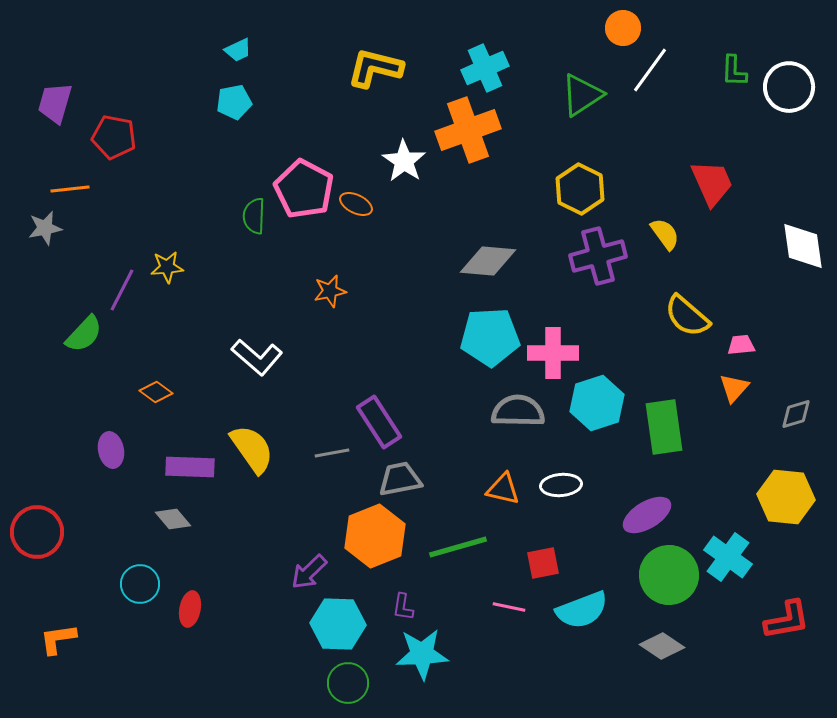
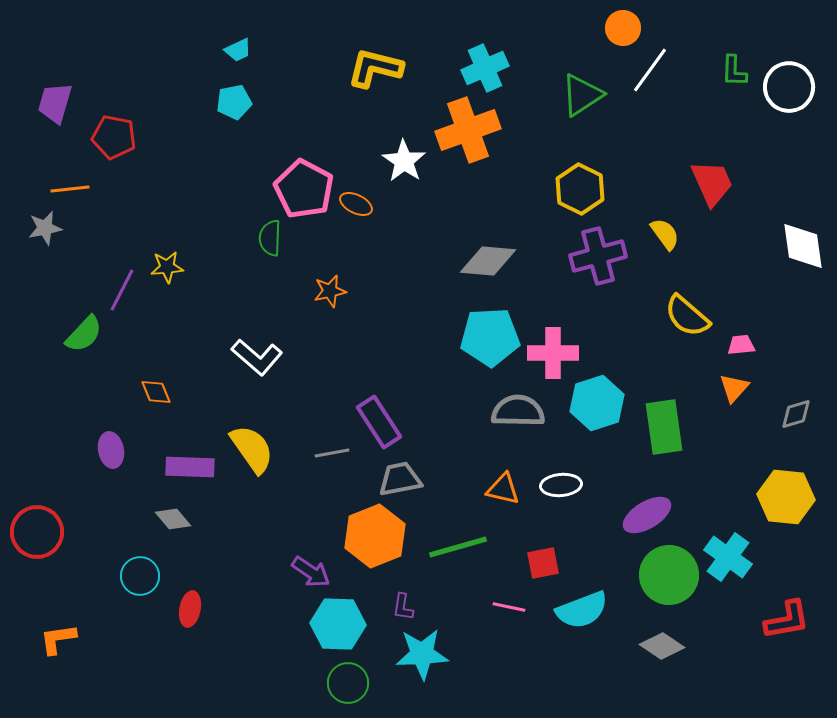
green semicircle at (254, 216): moved 16 px right, 22 px down
orange diamond at (156, 392): rotated 32 degrees clockwise
purple arrow at (309, 572): moved 2 px right; rotated 102 degrees counterclockwise
cyan circle at (140, 584): moved 8 px up
